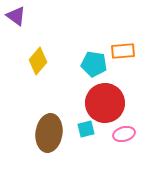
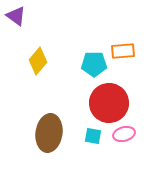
cyan pentagon: rotated 10 degrees counterclockwise
red circle: moved 4 px right
cyan square: moved 7 px right, 7 px down; rotated 24 degrees clockwise
